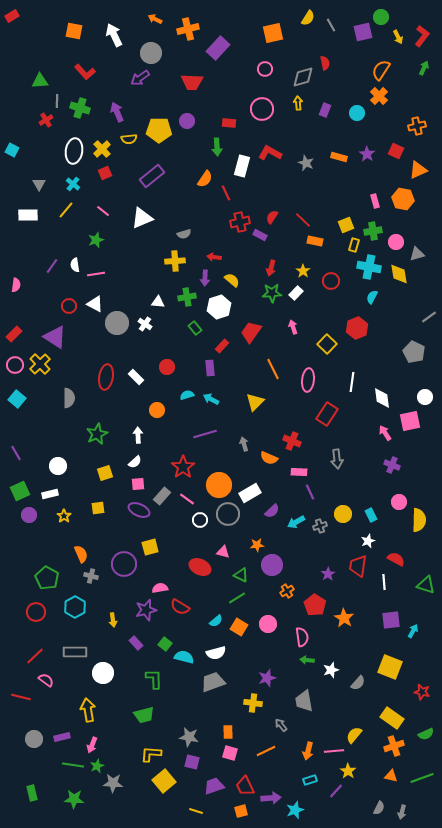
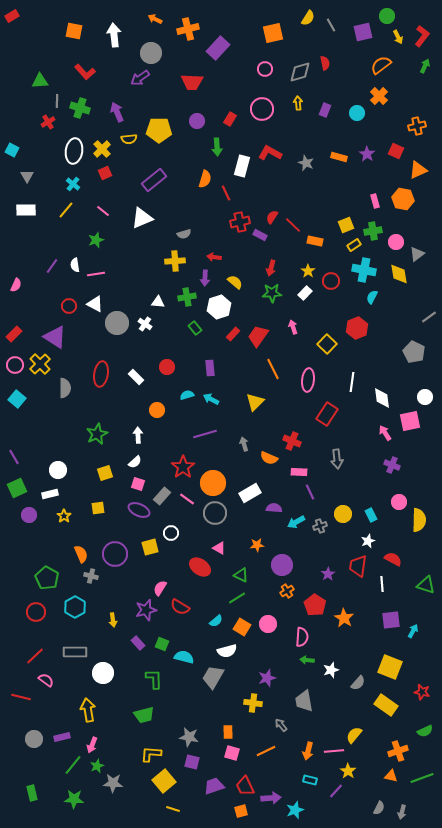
green circle at (381, 17): moved 6 px right, 1 px up
white arrow at (114, 35): rotated 20 degrees clockwise
green arrow at (424, 68): moved 1 px right, 2 px up
orange semicircle at (381, 70): moved 5 px up; rotated 20 degrees clockwise
gray diamond at (303, 77): moved 3 px left, 5 px up
red cross at (46, 120): moved 2 px right, 2 px down
purple circle at (187, 121): moved 10 px right
red rectangle at (229, 123): moved 1 px right, 4 px up; rotated 64 degrees counterclockwise
purple rectangle at (152, 176): moved 2 px right, 4 px down
orange semicircle at (205, 179): rotated 18 degrees counterclockwise
gray triangle at (39, 184): moved 12 px left, 8 px up
white rectangle at (28, 215): moved 2 px left, 5 px up
red line at (303, 220): moved 10 px left, 5 px down
yellow rectangle at (354, 245): rotated 40 degrees clockwise
gray triangle at (417, 254): rotated 21 degrees counterclockwise
cyan cross at (369, 267): moved 5 px left, 3 px down
yellow star at (303, 271): moved 5 px right
yellow semicircle at (232, 280): moved 3 px right, 2 px down
pink semicircle at (16, 285): rotated 16 degrees clockwise
white rectangle at (296, 293): moved 9 px right
red trapezoid at (251, 332): moved 7 px right, 4 px down
red rectangle at (222, 346): moved 11 px right, 12 px up
red ellipse at (106, 377): moved 5 px left, 3 px up
gray semicircle at (69, 398): moved 4 px left, 10 px up
purple line at (16, 453): moved 2 px left, 4 px down
white circle at (58, 466): moved 4 px down
pink square at (138, 484): rotated 24 degrees clockwise
orange circle at (219, 485): moved 6 px left, 2 px up
green square at (20, 491): moved 3 px left, 3 px up
purple semicircle at (272, 511): moved 2 px right, 3 px up; rotated 133 degrees counterclockwise
gray circle at (228, 514): moved 13 px left, 1 px up
white circle at (200, 520): moved 29 px left, 13 px down
pink triangle at (223, 552): moved 4 px left, 4 px up; rotated 16 degrees clockwise
red semicircle at (396, 559): moved 3 px left
purple circle at (124, 564): moved 9 px left, 10 px up
purple circle at (272, 565): moved 10 px right
red ellipse at (200, 567): rotated 10 degrees clockwise
white line at (384, 582): moved 2 px left, 2 px down
pink semicircle at (160, 588): rotated 49 degrees counterclockwise
orange square at (239, 627): moved 3 px right
pink semicircle at (302, 637): rotated 12 degrees clockwise
purple rectangle at (136, 643): moved 2 px right
green square at (165, 644): moved 3 px left; rotated 16 degrees counterclockwise
white semicircle at (216, 653): moved 11 px right, 2 px up
gray trapezoid at (213, 682): moved 5 px up; rotated 40 degrees counterclockwise
yellow rectangle at (392, 718): moved 6 px left, 13 px up
green semicircle at (426, 734): moved 1 px left, 3 px up
orange cross at (394, 746): moved 4 px right, 5 px down
pink square at (230, 753): moved 2 px right
green line at (73, 765): rotated 60 degrees counterclockwise
cyan rectangle at (310, 780): rotated 32 degrees clockwise
yellow line at (196, 811): moved 23 px left, 2 px up
